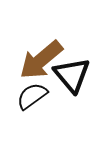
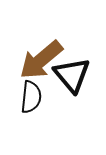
black semicircle: moved 1 px left, 1 px down; rotated 132 degrees clockwise
